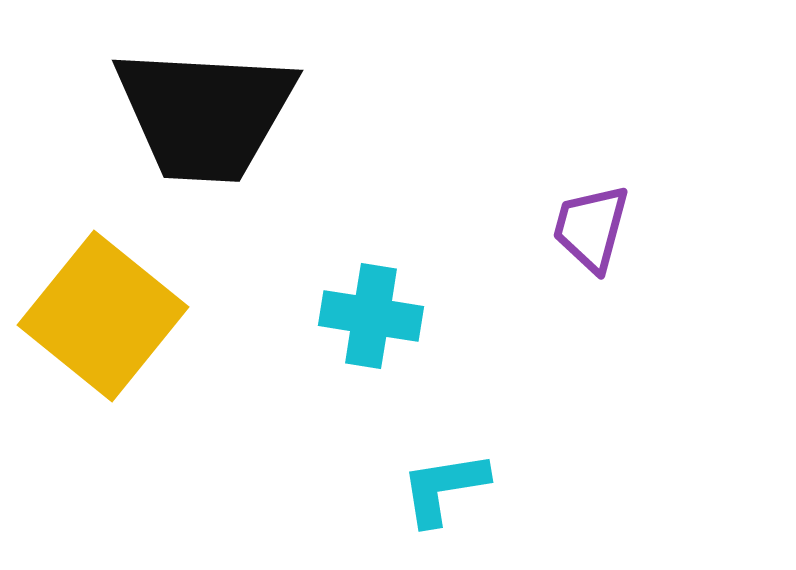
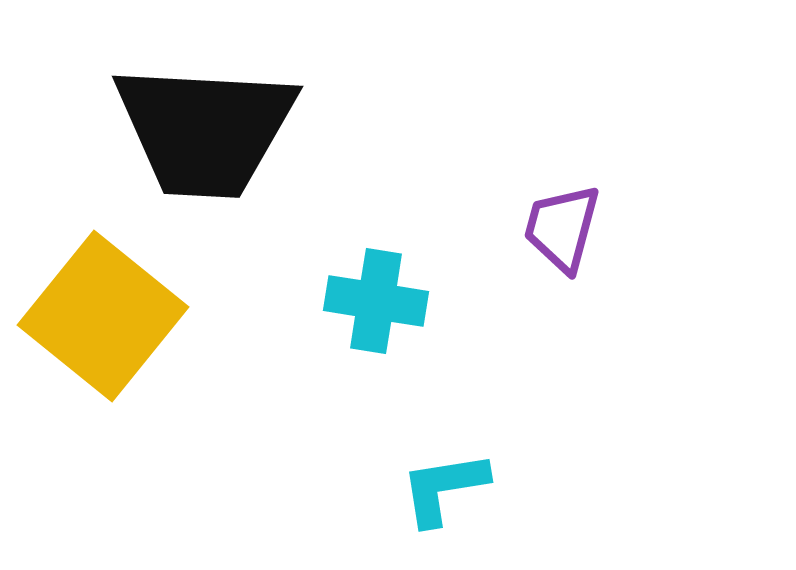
black trapezoid: moved 16 px down
purple trapezoid: moved 29 px left
cyan cross: moved 5 px right, 15 px up
